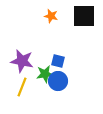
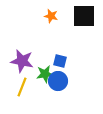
blue square: moved 2 px right
